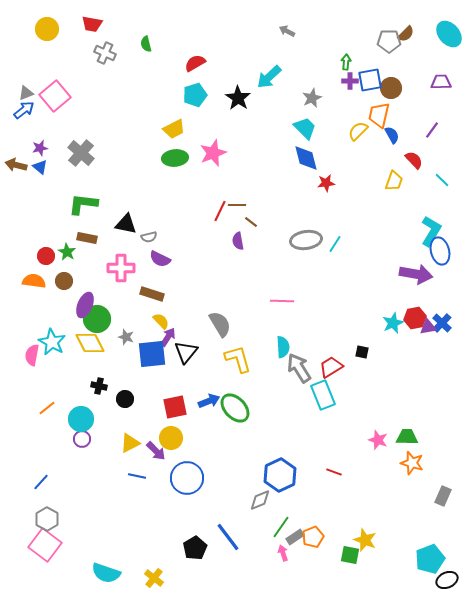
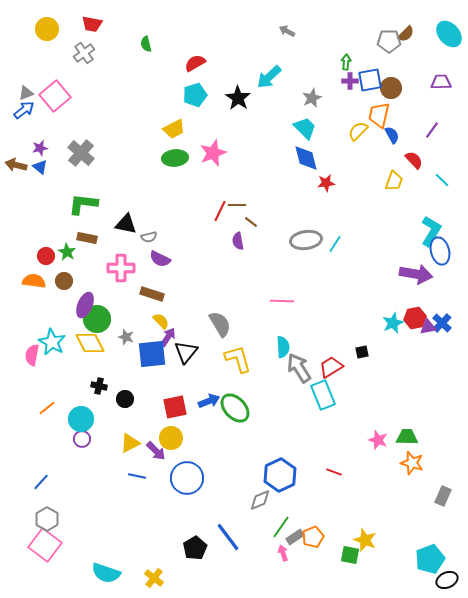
gray cross at (105, 53): moved 21 px left; rotated 30 degrees clockwise
black square at (362, 352): rotated 24 degrees counterclockwise
